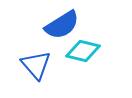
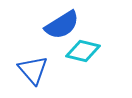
blue triangle: moved 3 px left, 5 px down
